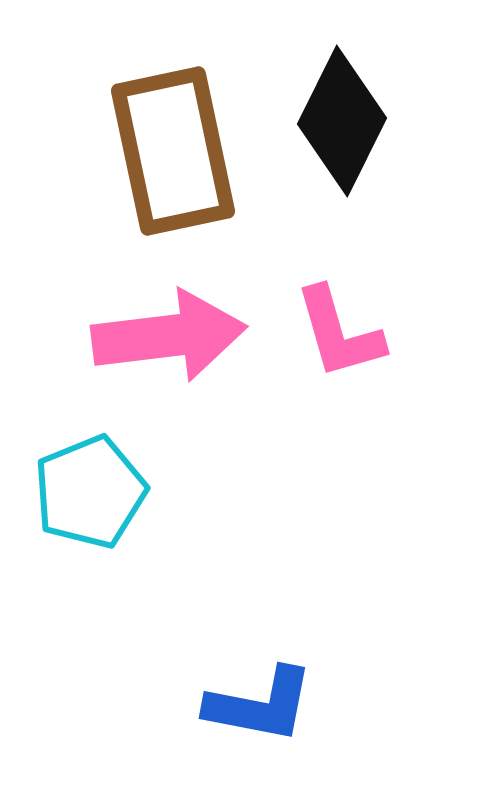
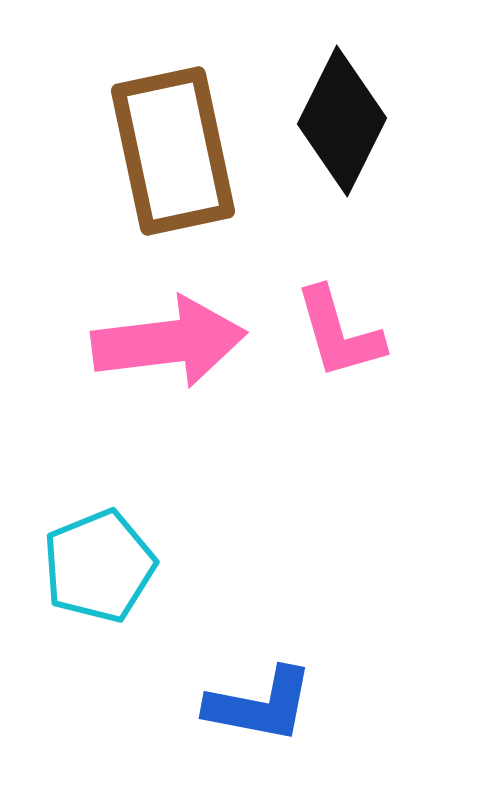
pink arrow: moved 6 px down
cyan pentagon: moved 9 px right, 74 px down
